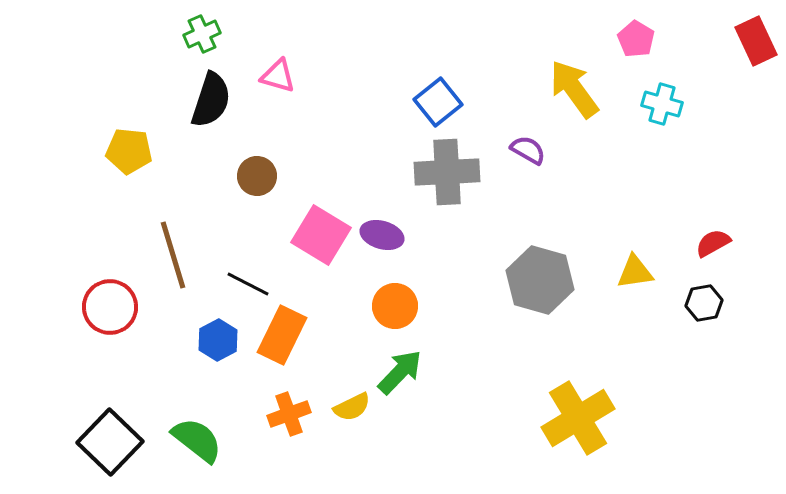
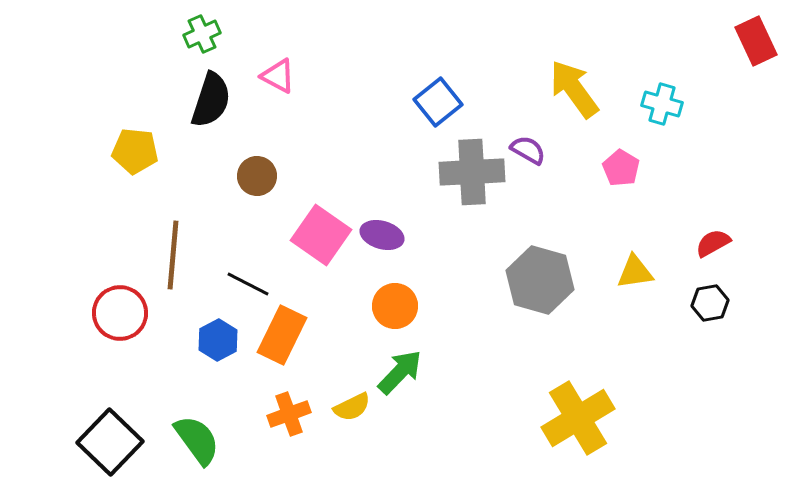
pink pentagon: moved 15 px left, 129 px down
pink triangle: rotated 12 degrees clockwise
yellow pentagon: moved 6 px right
gray cross: moved 25 px right
pink square: rotated 4 degrees clockwise
brown line: rotated 22 degrees clockwise
black hexagon: moved 6 px right
red circle: moved 10 px right, 6 px down
green semicircle: rotated 16 degrees clockwise
